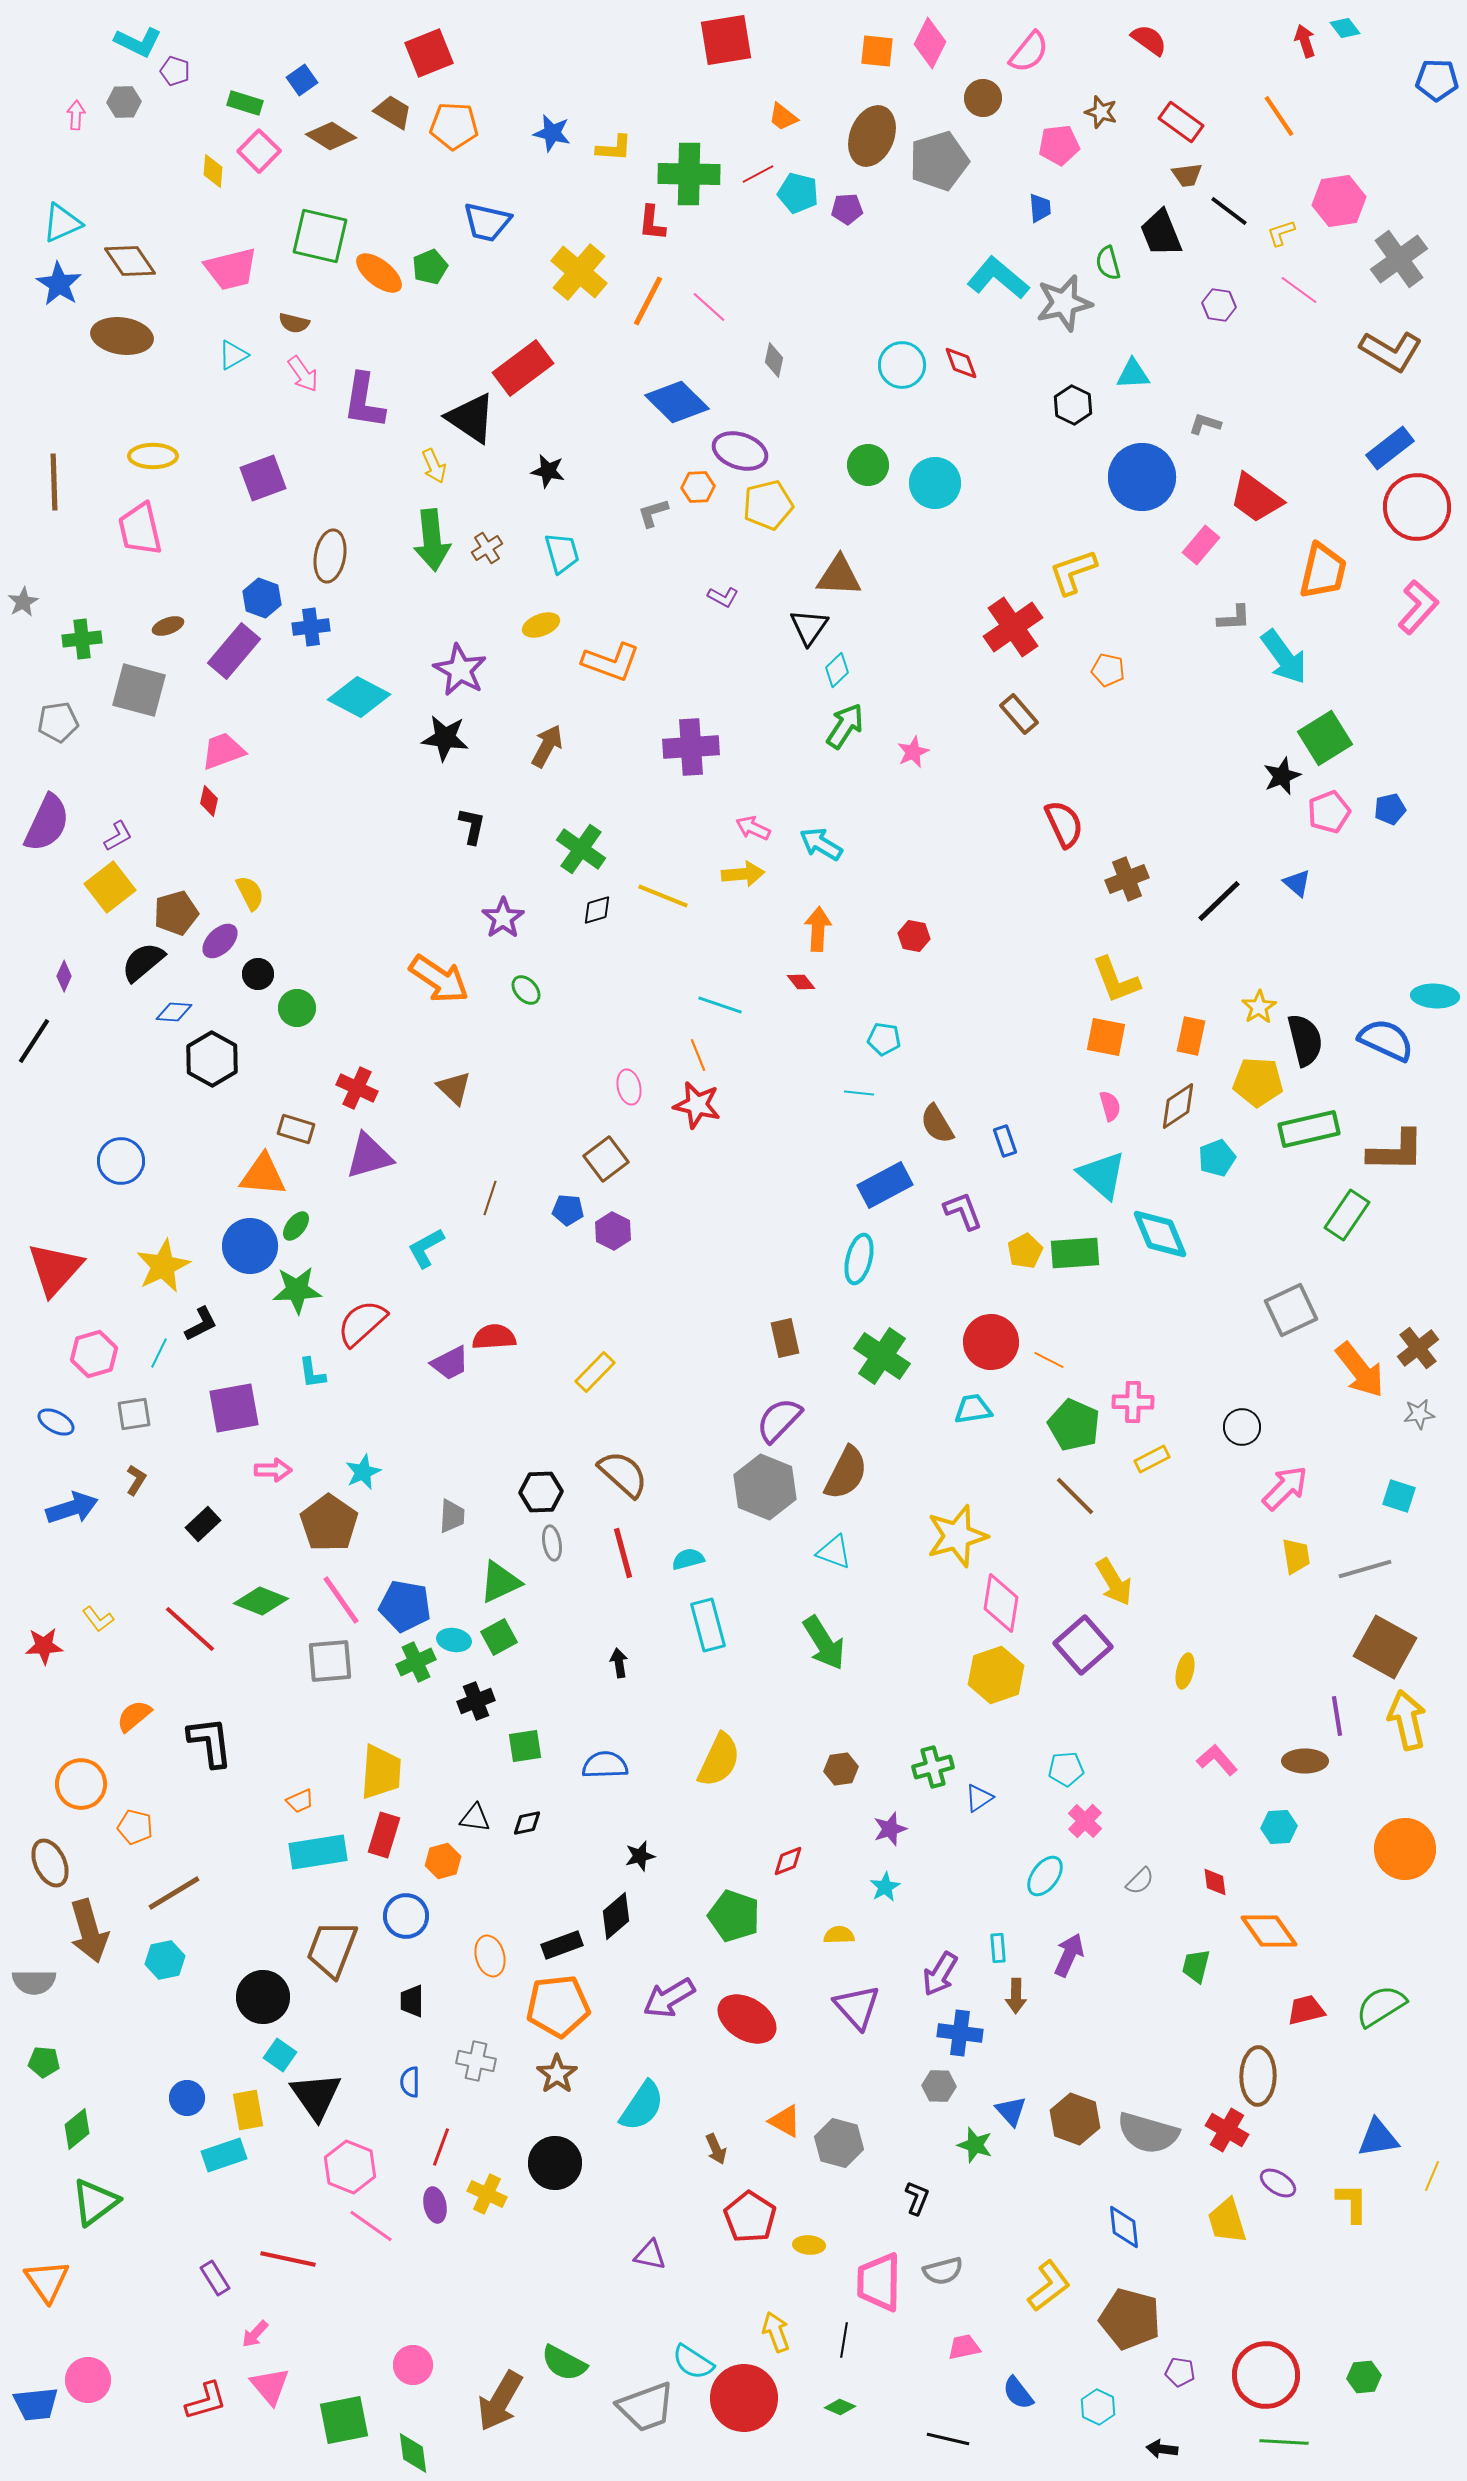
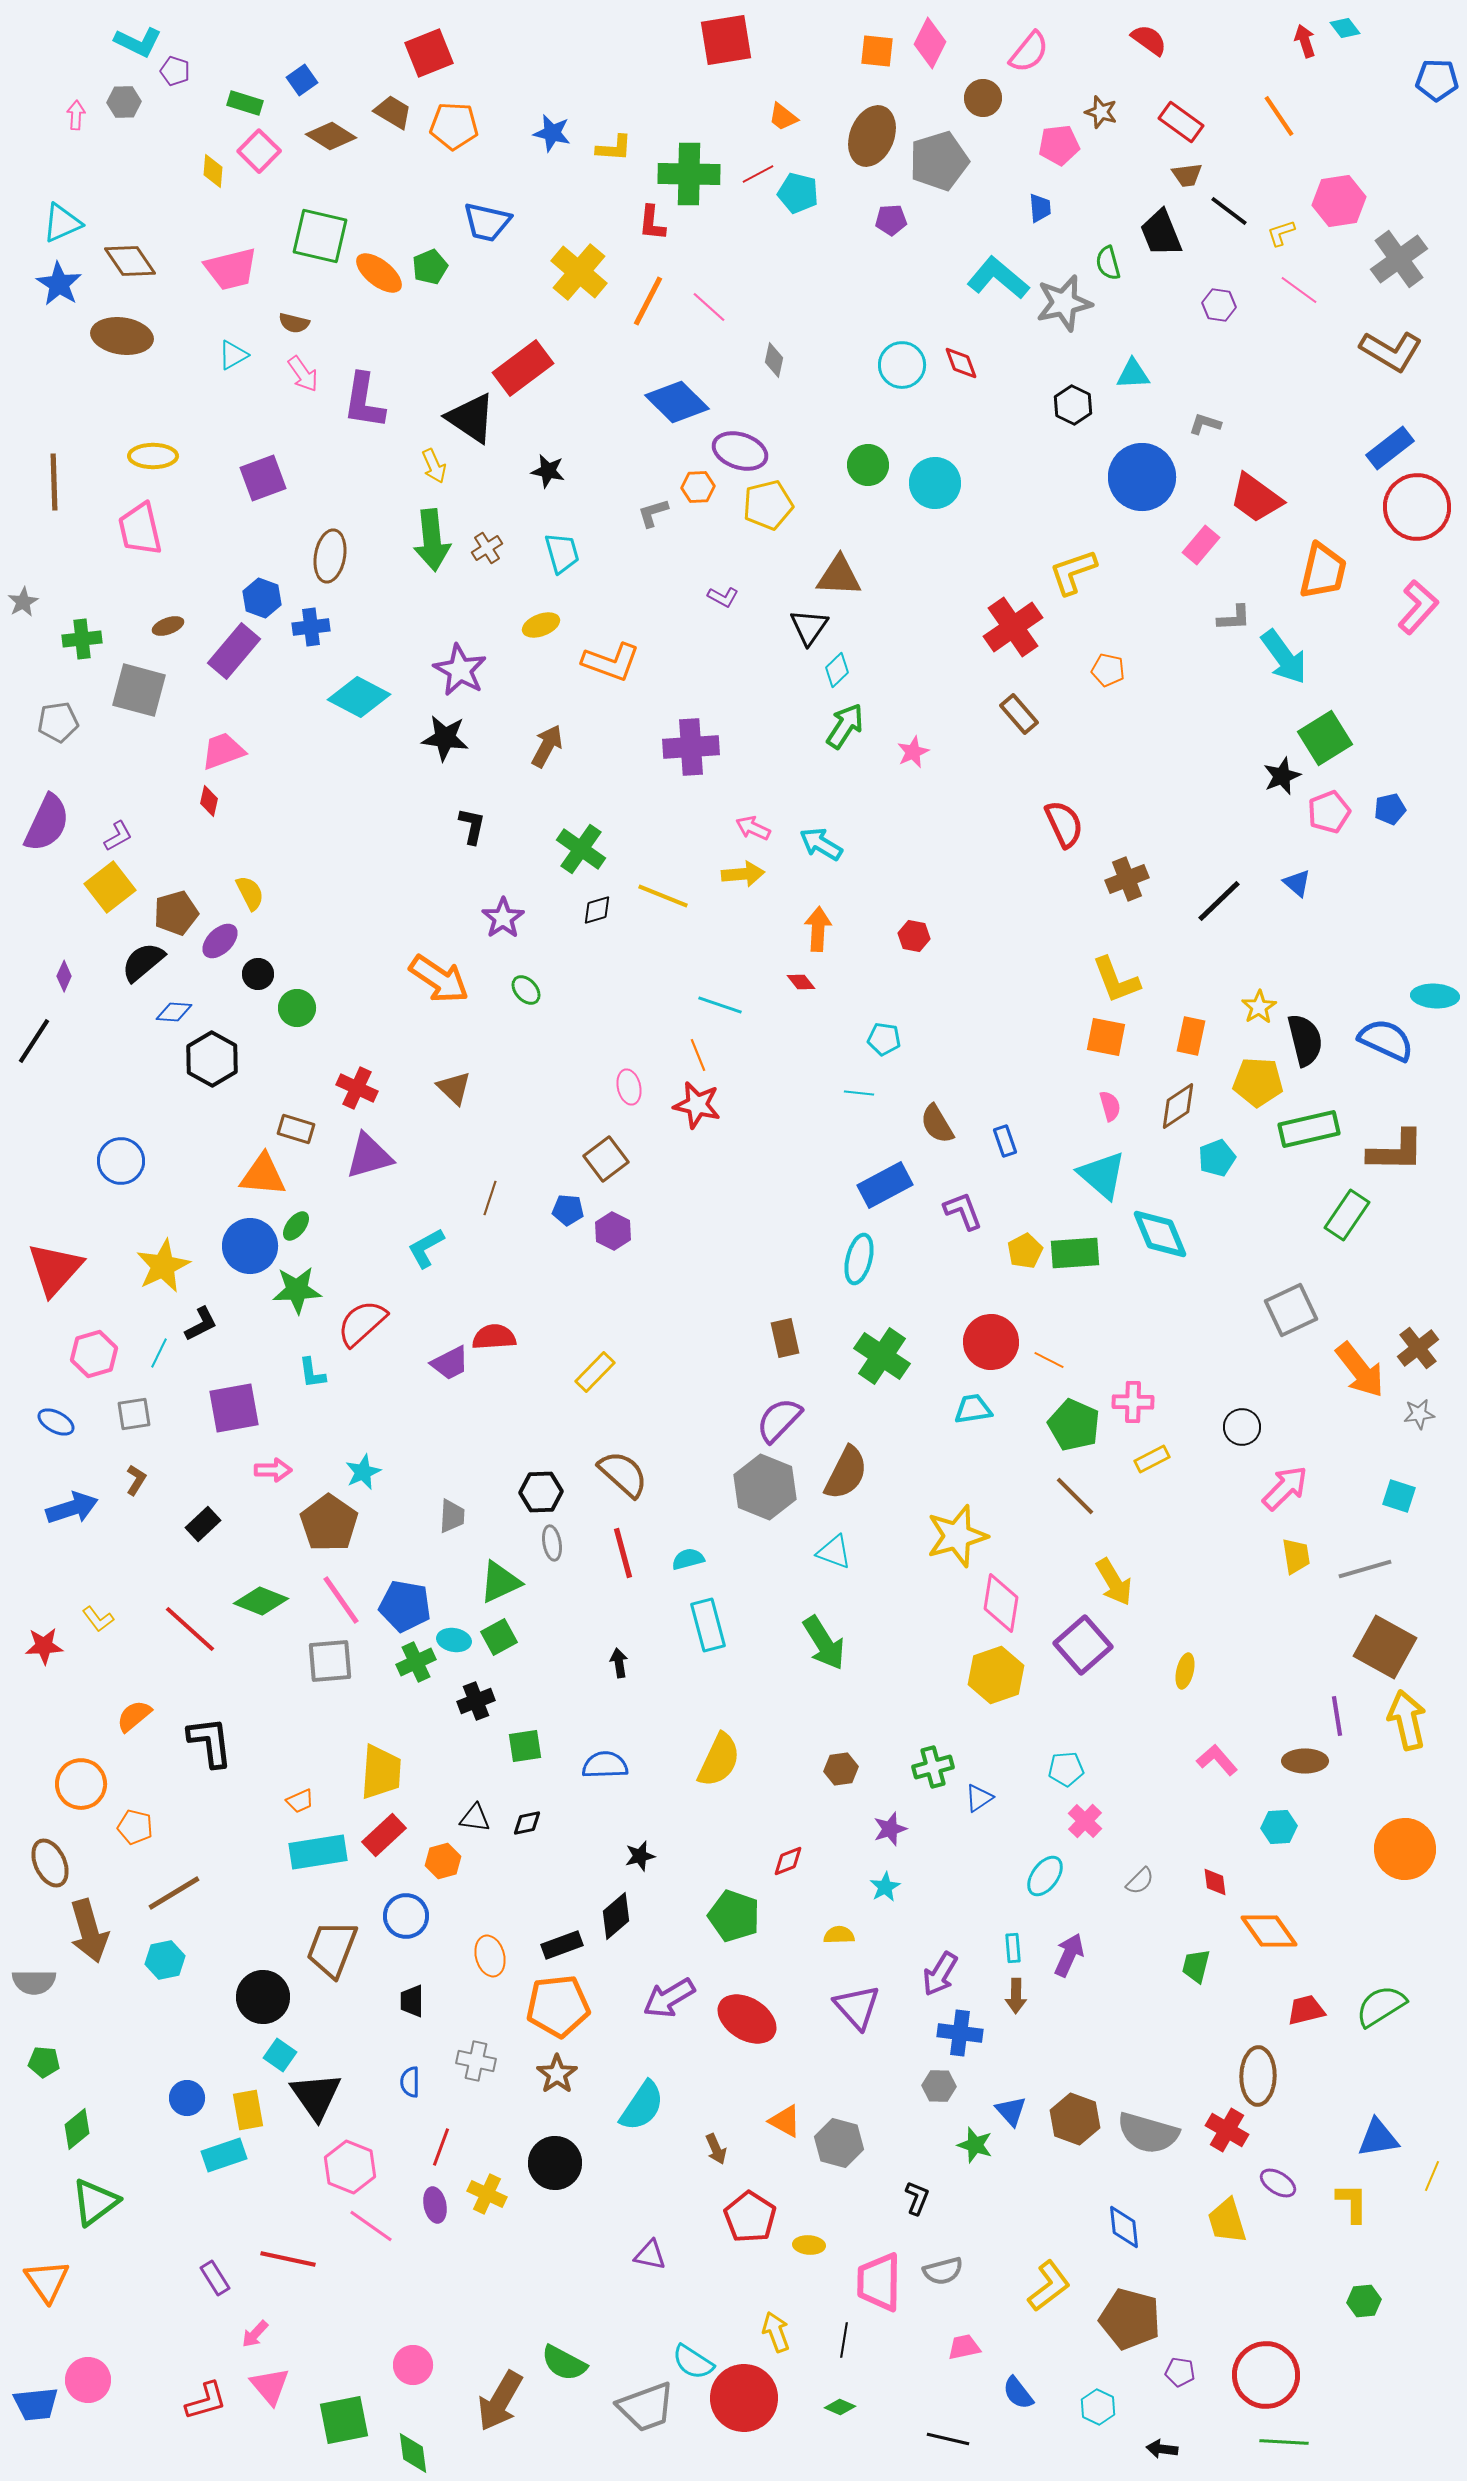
purple pentagon at (847, 209): moved 44 px right, 11 px down
red rectangle at (384, 1835): rotated 30 degrees clockwise
cyan rectangle at (998, 1948): moved 15 px right
green hexagon at (1364, 2377): moved 76 px up
